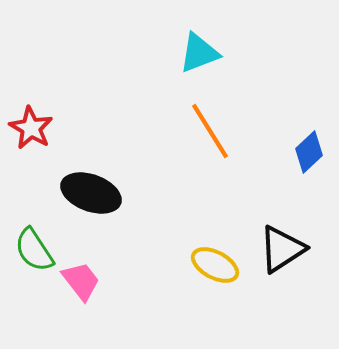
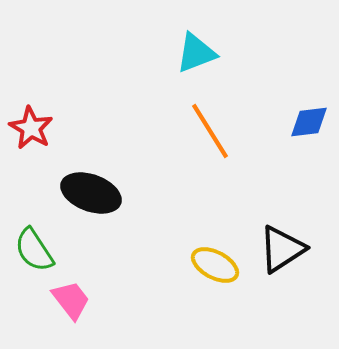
cyan triangle: moved 3 px left
blue diamond: moved 30 px up; rotated 36 degrees clockwise
pink trapezoid: moved 10 px left, 19 px down
